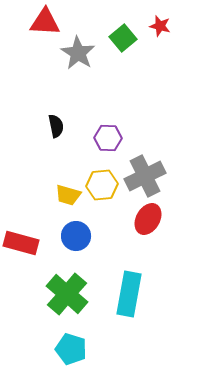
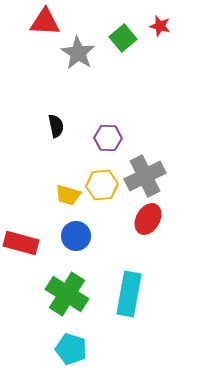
green cross: rotated 9 degrees counterclockwise
